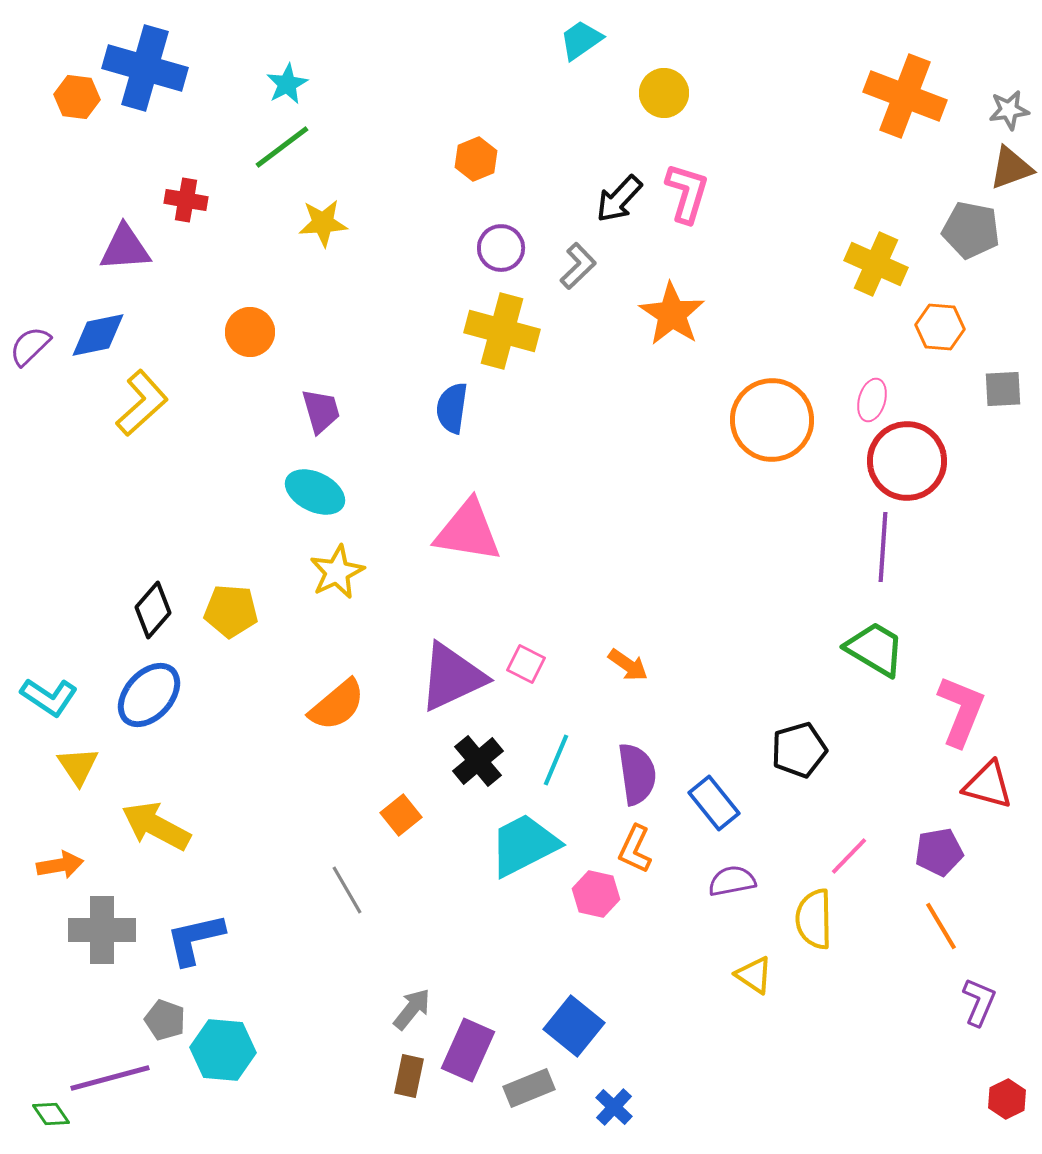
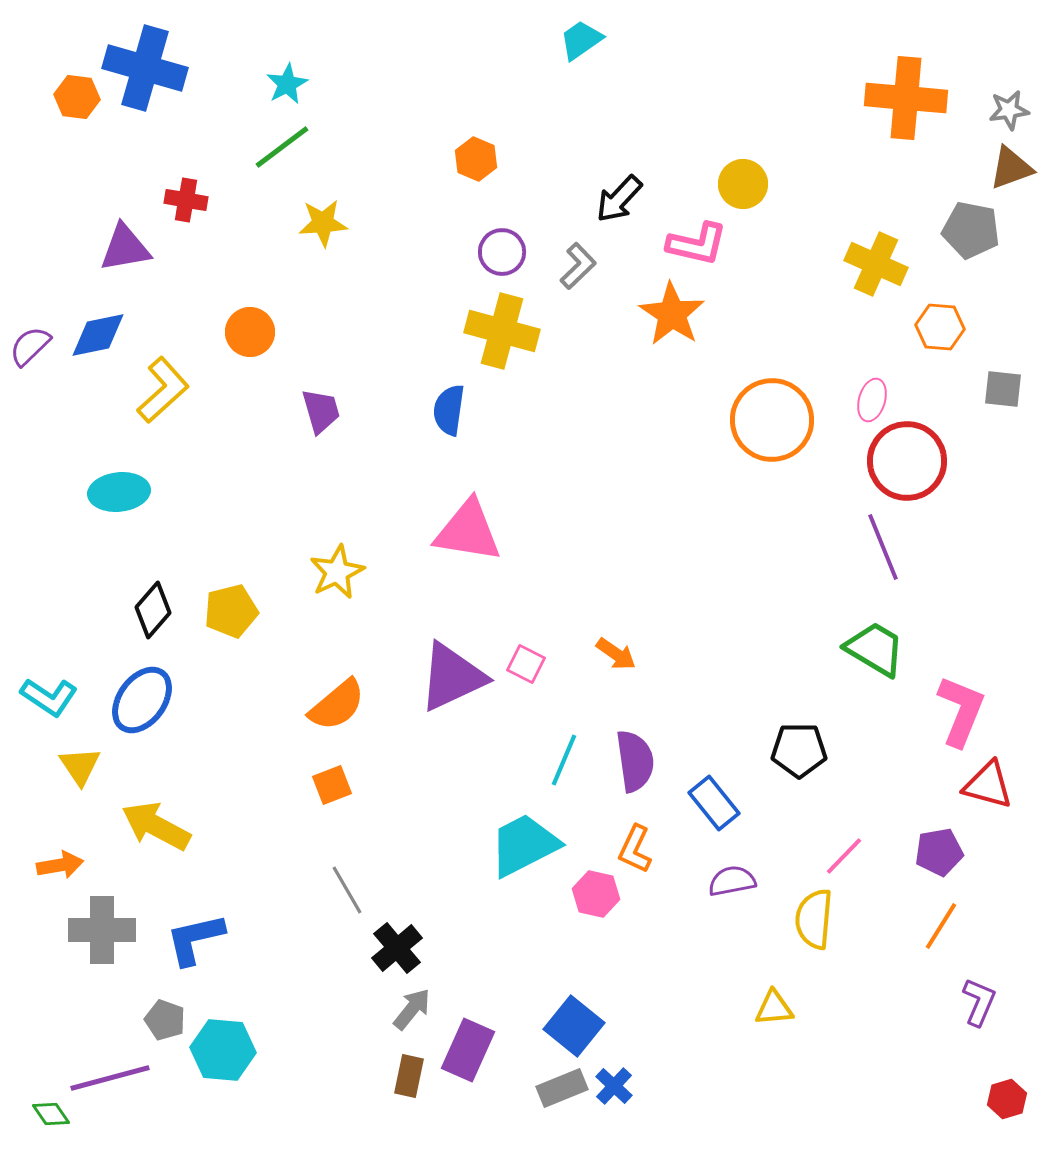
yellow circle at (664, 93): moved 79 px right, 91 px down
orange cross at (905, 96): moved 1 px right, 2 px down; rotated 16 degrees counterclockwise
orange hexagon at (476, 159): rotated 15 degrees counterclockwise
pink L-shape at (687, 193): moved 10 px right, 51 px down; rotated 86 degrees clockwise
purple triangle at (125, 248): rotated 6 degrees counterclockwise
purple circle at (501, 248): moved 1 px right, 4 px down
gray square at (1003, 389): rotated 9 degrees clockwise
yellow L-shape at (142, 403): moved 21 px right, 13 px up
blue semicircle at (452, 408): moved 3 px left, 2 px down
cyan ellipse at (315, 492): moved 196 px left; rotated 32 degrees counterclockwise
purple line at (883, 547): rotated 26 degrees counterclockwise
yellow pentagon at (231, 611): rotated 18 degrees counterclockwise
orange arrow at (628, 665): moved 12 px left, 11 px up
blue ellipse at (149, 695): moved 7 px left, 5 px down; rotated 6 degrees counterclockwise
black pentagon at (799, 750): rotated 16 degrees clockwise
cyan line at (556, 760): moved 8 px right
black cross at (478, 761): moved 81 px left, 187 px down
yellow triangle at (78, 766): moved 2 px right
purple semicircle at (637, 774): moved 2 px left, 13 px up
orange square at (401, 815): moved 69 px left, 30 px up; rotated 18 degrees clockwise
pink line at (849, 856): moved 5 px left
yellow semicircle at (814, 919): rotated 6 degrees clockwise
orange line at (941, 926): rotated 63 degrees clockwise
yellow triangle at (754, 975): moved 20 px right, 33 px down; rotated 39 degrees counterclockwise
gray rectangle at (529, 1088): moved 33 px right
red hexagon at (1007, 1099): rotated 9 degrees clockwise
blue cross at (614, 1107): moved 21 px up
